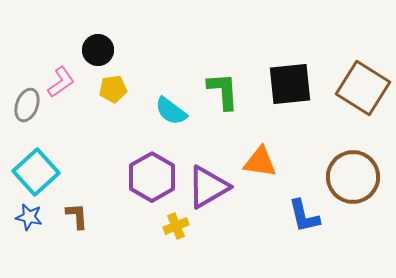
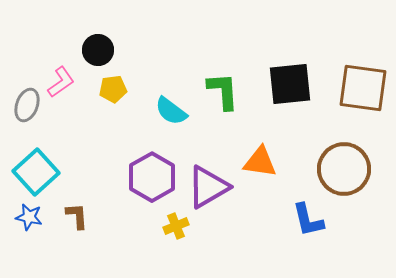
brown square: rotated 24 degrees counterclockwise
brown circle: moved 9 px left, 8 px up
blue L-shape: moved 4 px right, 4 px down
